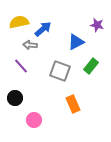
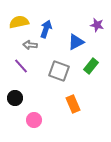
blue arrow: moved 3 px right; rotated 30 degrees counterclockwise
gray square: moved 1 px left
